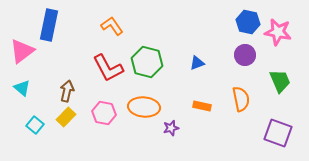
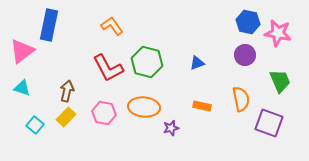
pink star: moved 1 px down
cyan triangle: rotated 24 degrees counterclockwise
purple square: moved 9 px left, 10 px up
